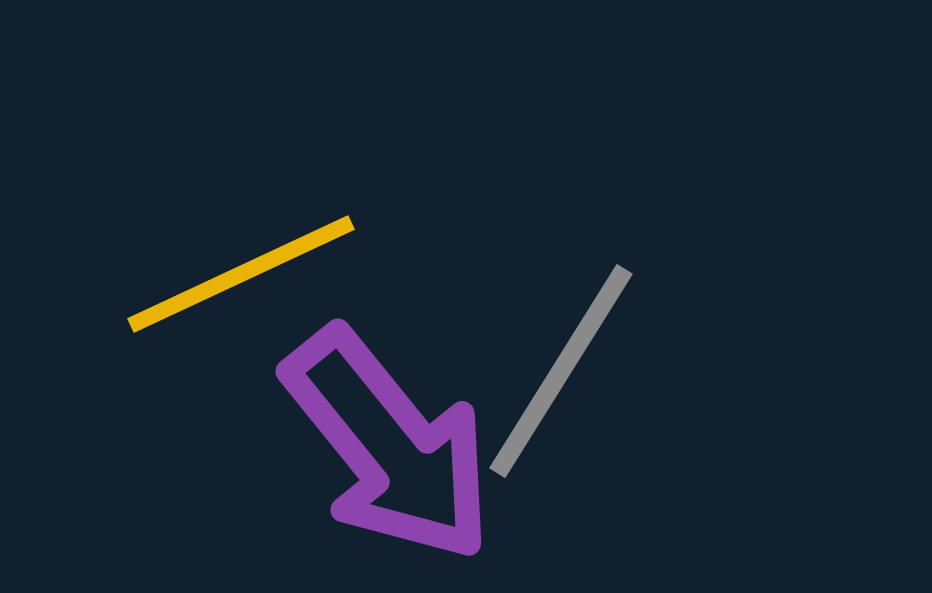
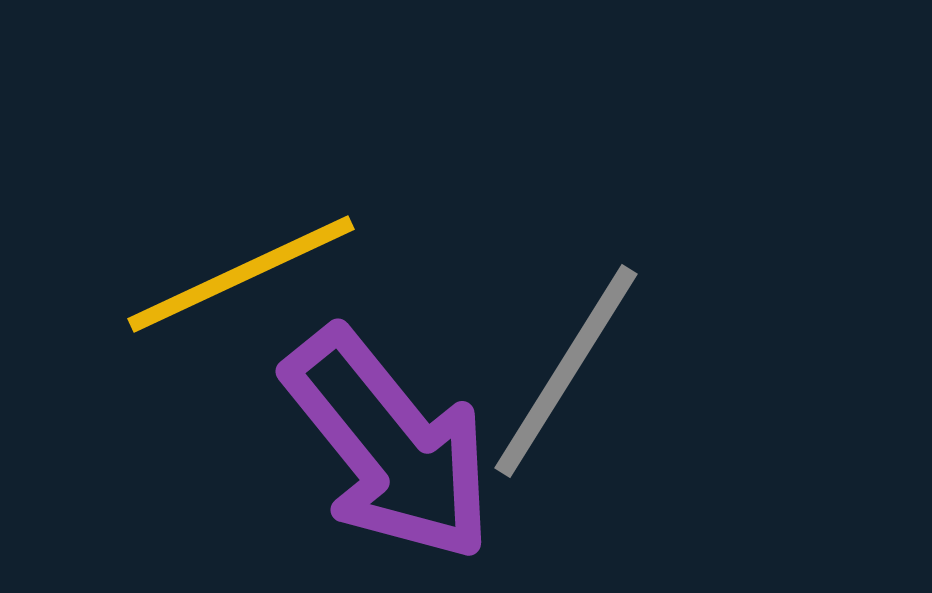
gray line: moved 5 px right
